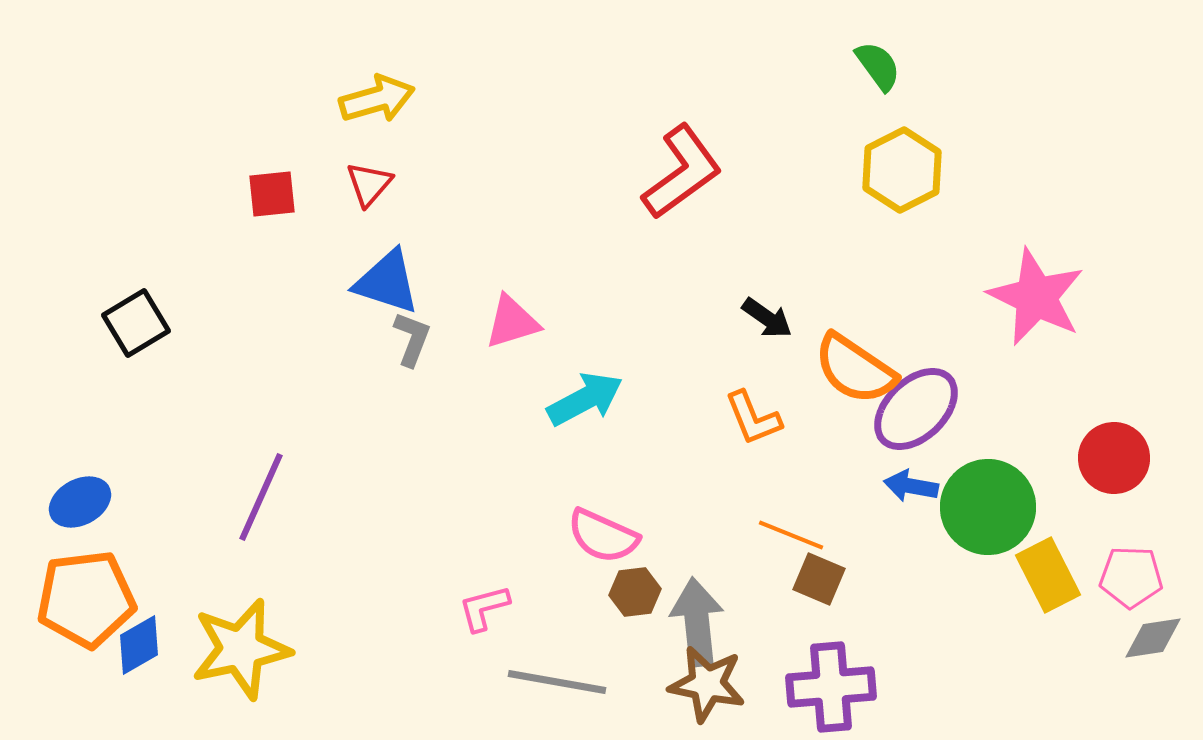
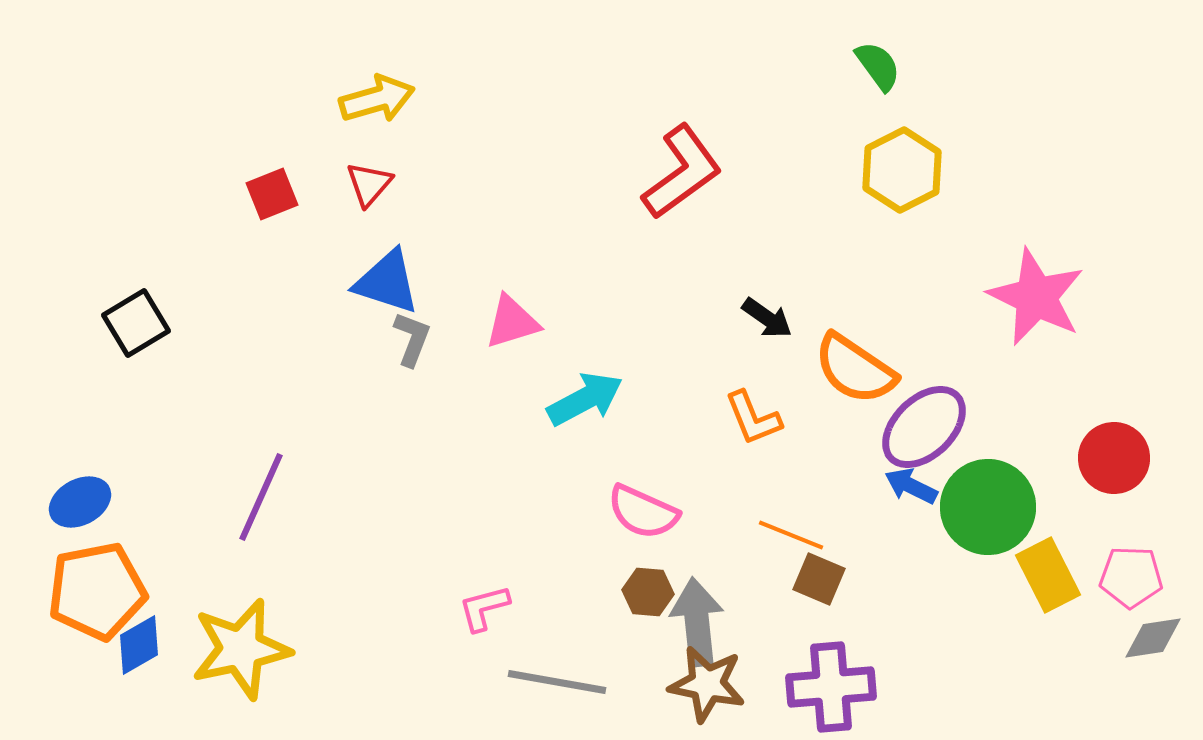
red square: rotated 16 degrees counterclockwise
purple ellipse: moved 8 px right, 18 px down
blue arrow: rotated 16 degrees clockwise
pink semicircle: moved 40 px right, 24 px up
brown hexagon: moved 13 px right; rotated 12 degrees clockwise
orange pentagon: moved 11 px right, 8 px up; rotated 4 degrees counterclockwise
